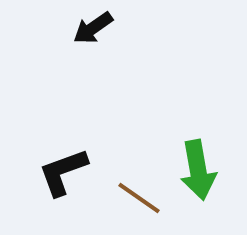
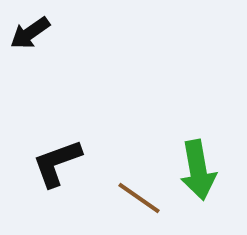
black arrow: moved 63 px left, 5 px down
black L-shape: moved 6 px left, 9 px up
